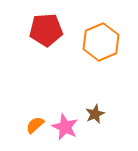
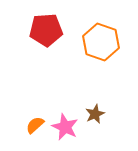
orange hexagon: rotated 18 degrees counterclockwise
